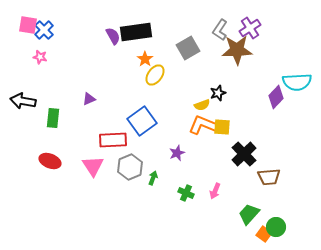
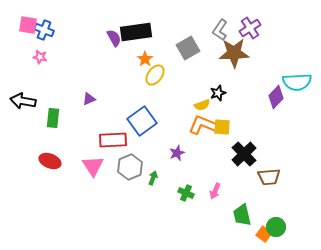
blue cross: rotated 24 degrees counterclockwise
purple semicircle: moved 1 px right, 2 px down
brown star: moved 3 px left, 3 px down
green trapezoid: moved 7 px left, 1 px down; rotated 55 degrees counterclockwise
